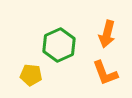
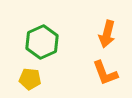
green hexagon: moved 17 px left, 3 px up
yellow pentagon: moved 1 px left, 4 px down
